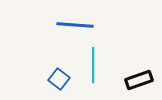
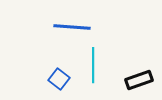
blue line: moved 3 px left, 2 px down
